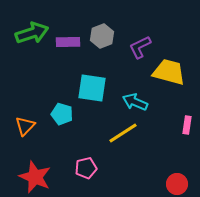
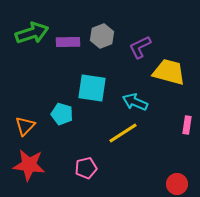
red star: moved 6 px left, 12 px up; rotated 16 degrees counterclockwise
